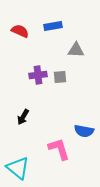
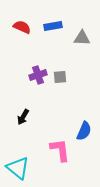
red semicircle: moved 2 px right, 4 px up
gray triangle: moved 6 px right, 12 px up
purple cross: rotated 12 degrees counterclockwise
blue semicircle: rotated 78 degrees counterclockwise
pink L-shape: moved 1 px right, 1 px down; rotated 10 degrees clockwise
